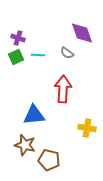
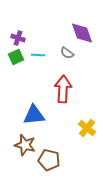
yellow cross: rotated 30 degrees clockwise
